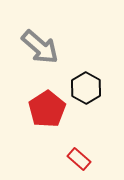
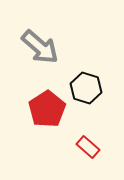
black hexagon: rotated 12 degrees counterclockwise
red rectangle: moved 9 px right, 12 px up
